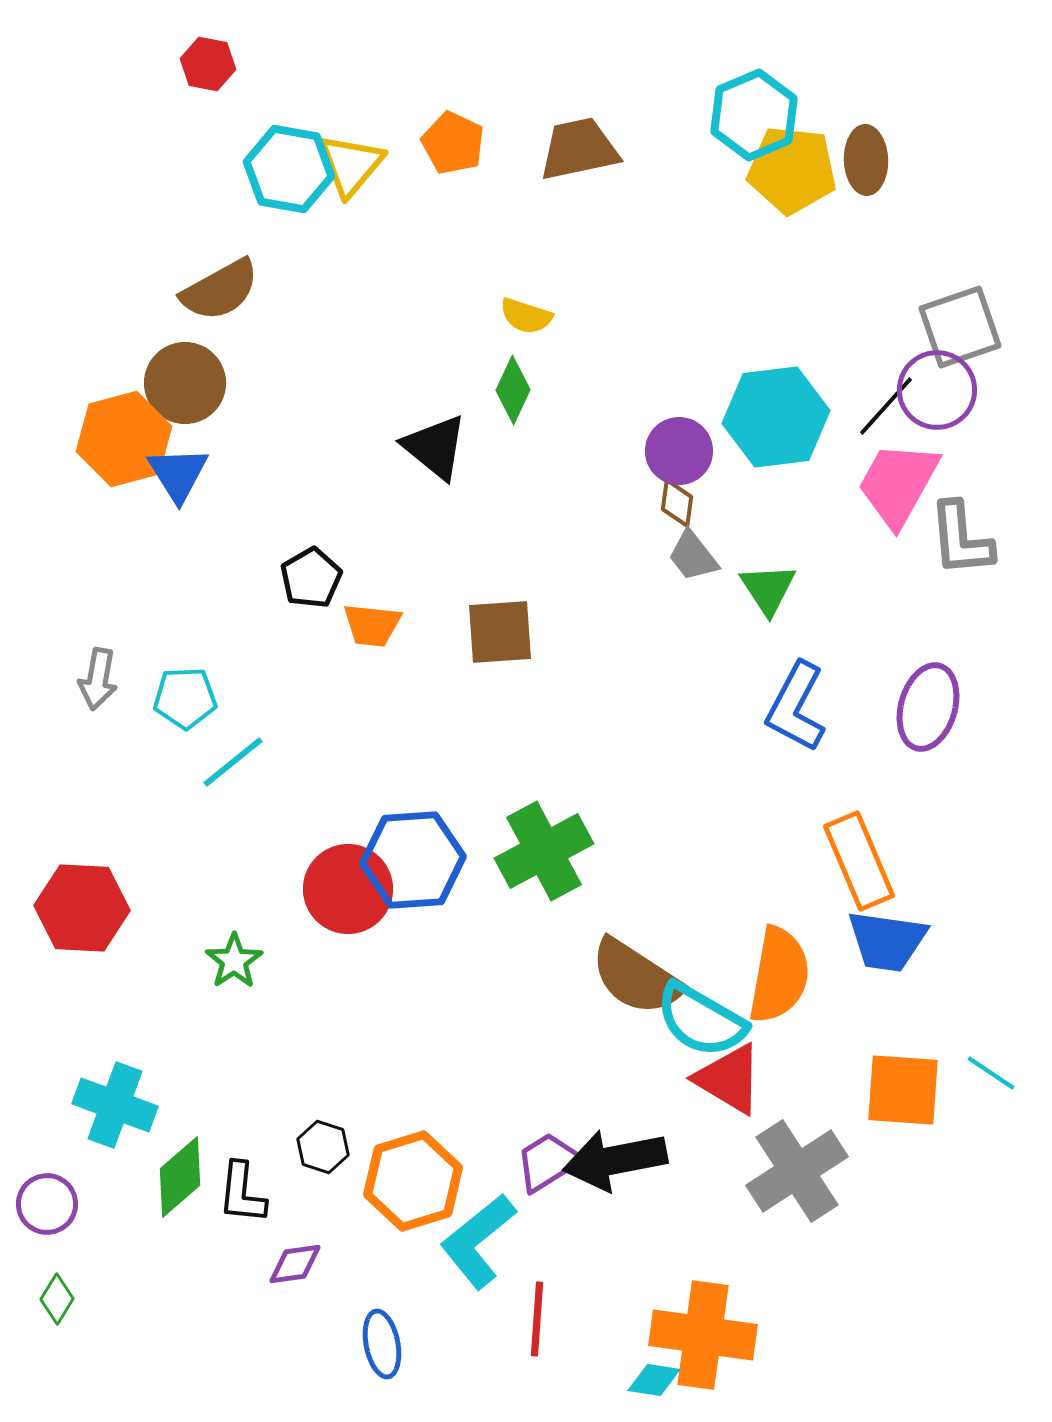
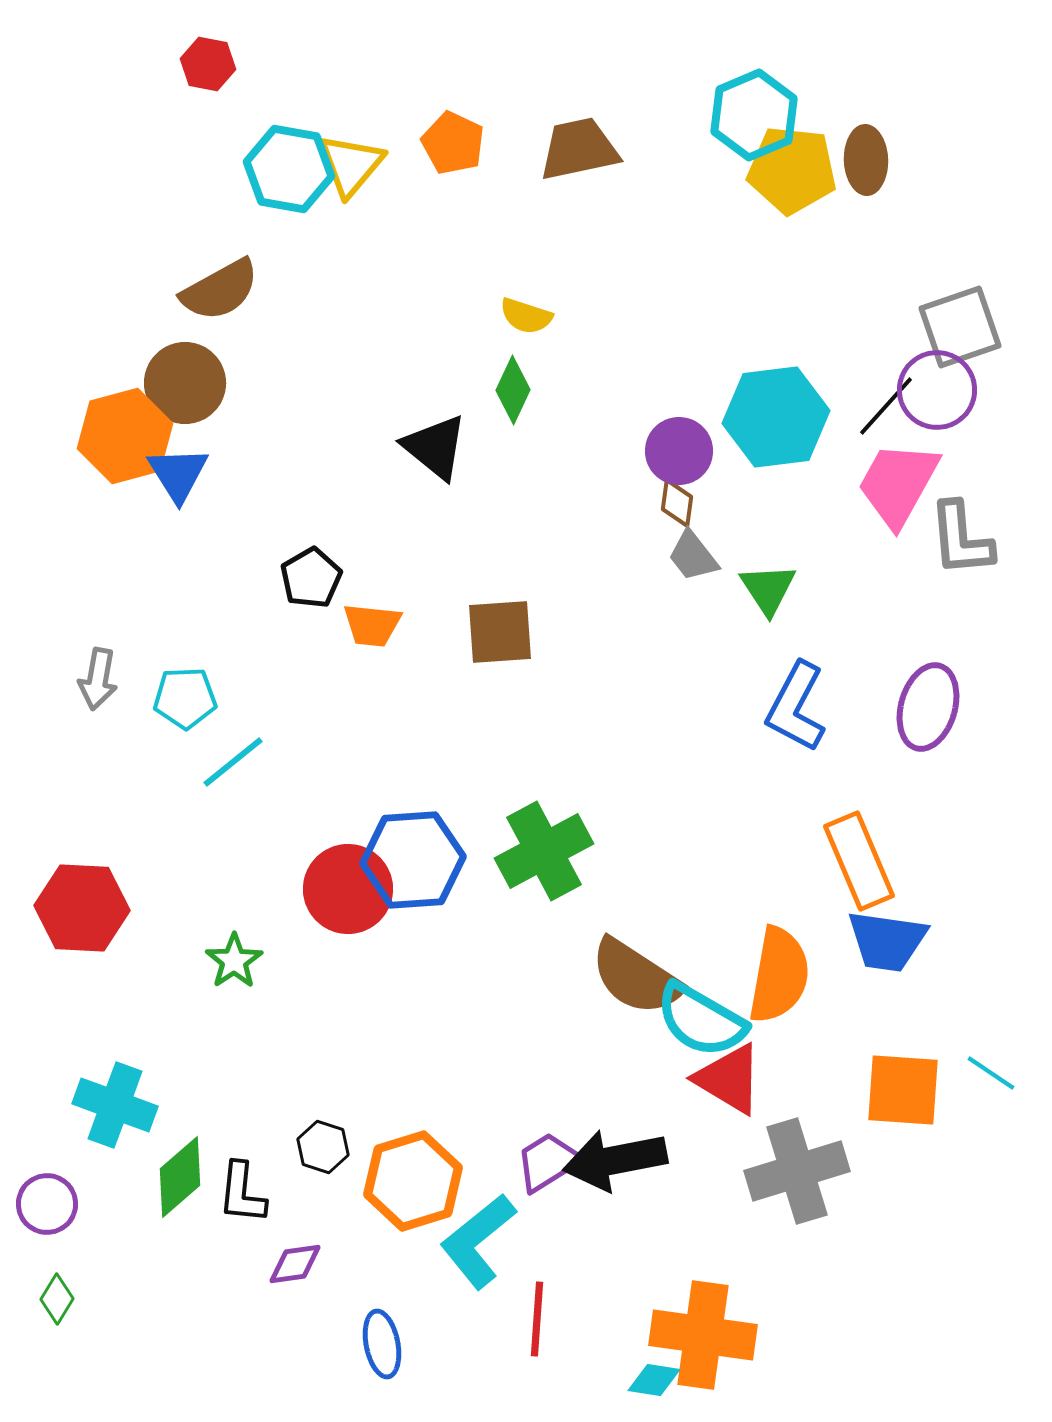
orange hexagon at (124, 439): moved 1 px right, 3 px up
gray cross at (797, 1171): rotated 16 degrees clockwise
